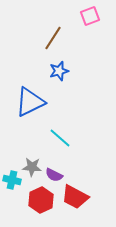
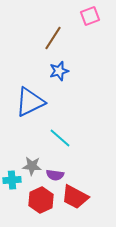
gray star: moved 1 px up
purple semicircle: moved 1 px right; rotated 18 degrees counterclockwise
cyan cross: rotated 18 degrees counterclockwise
